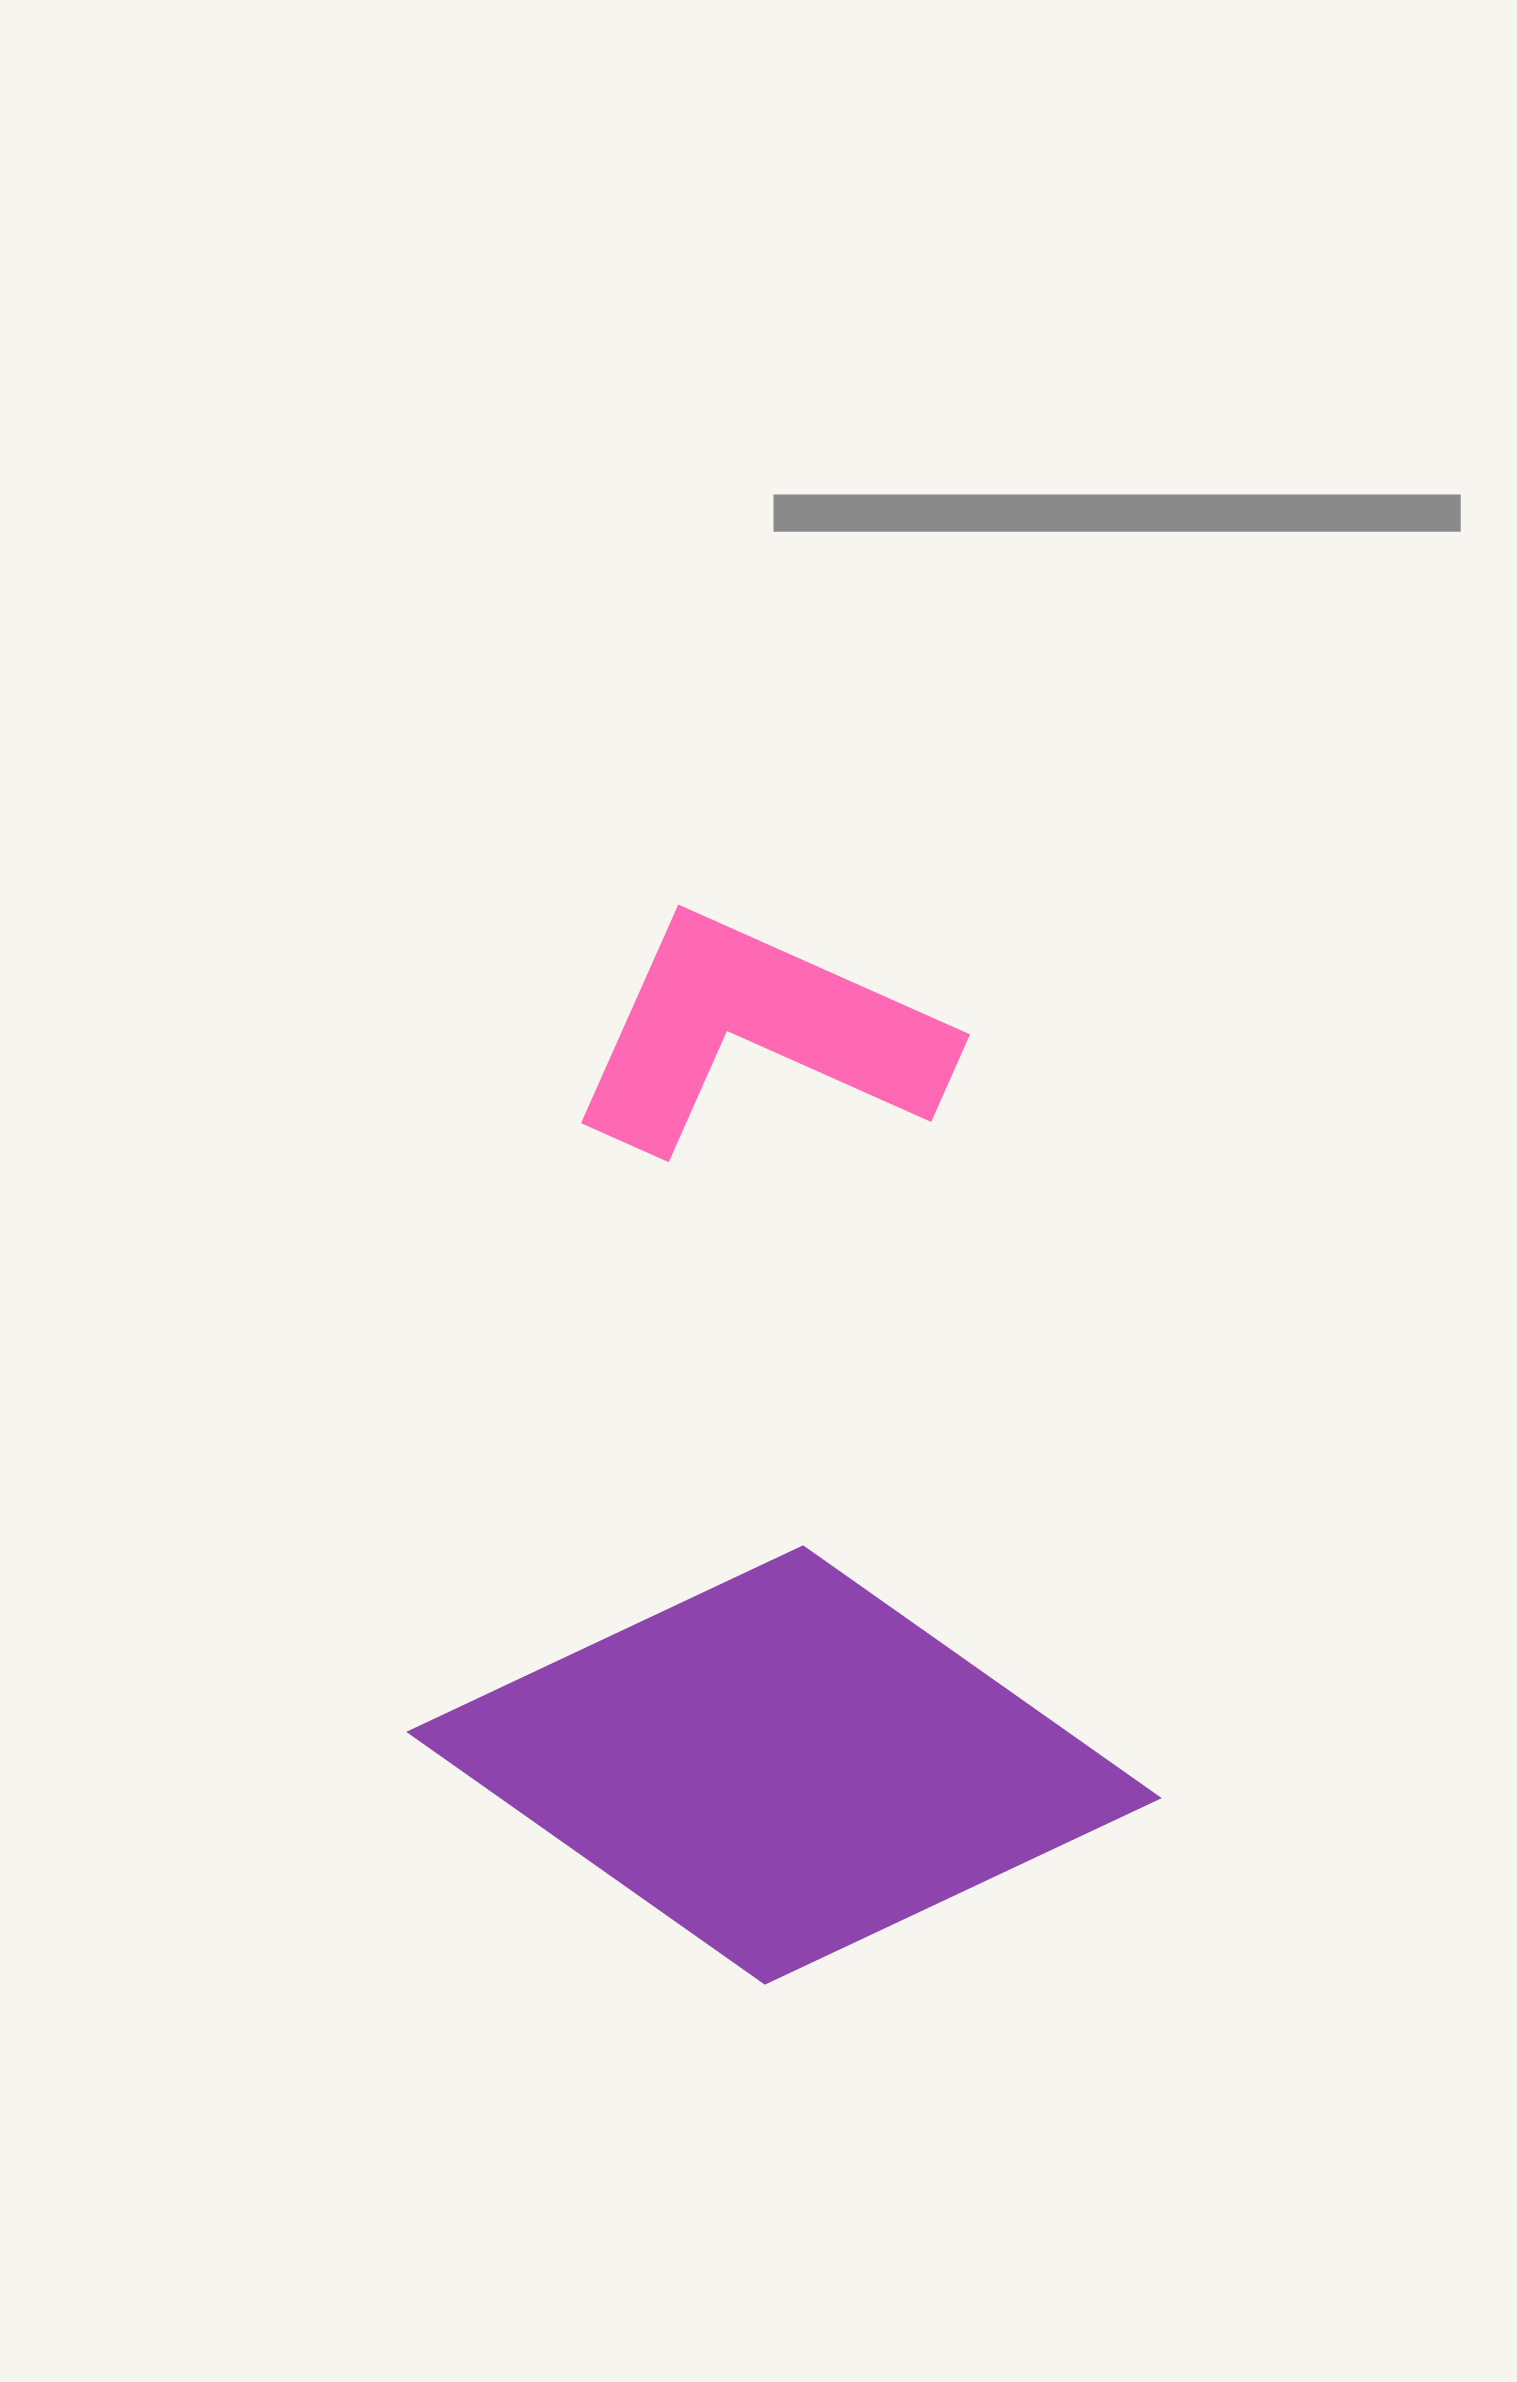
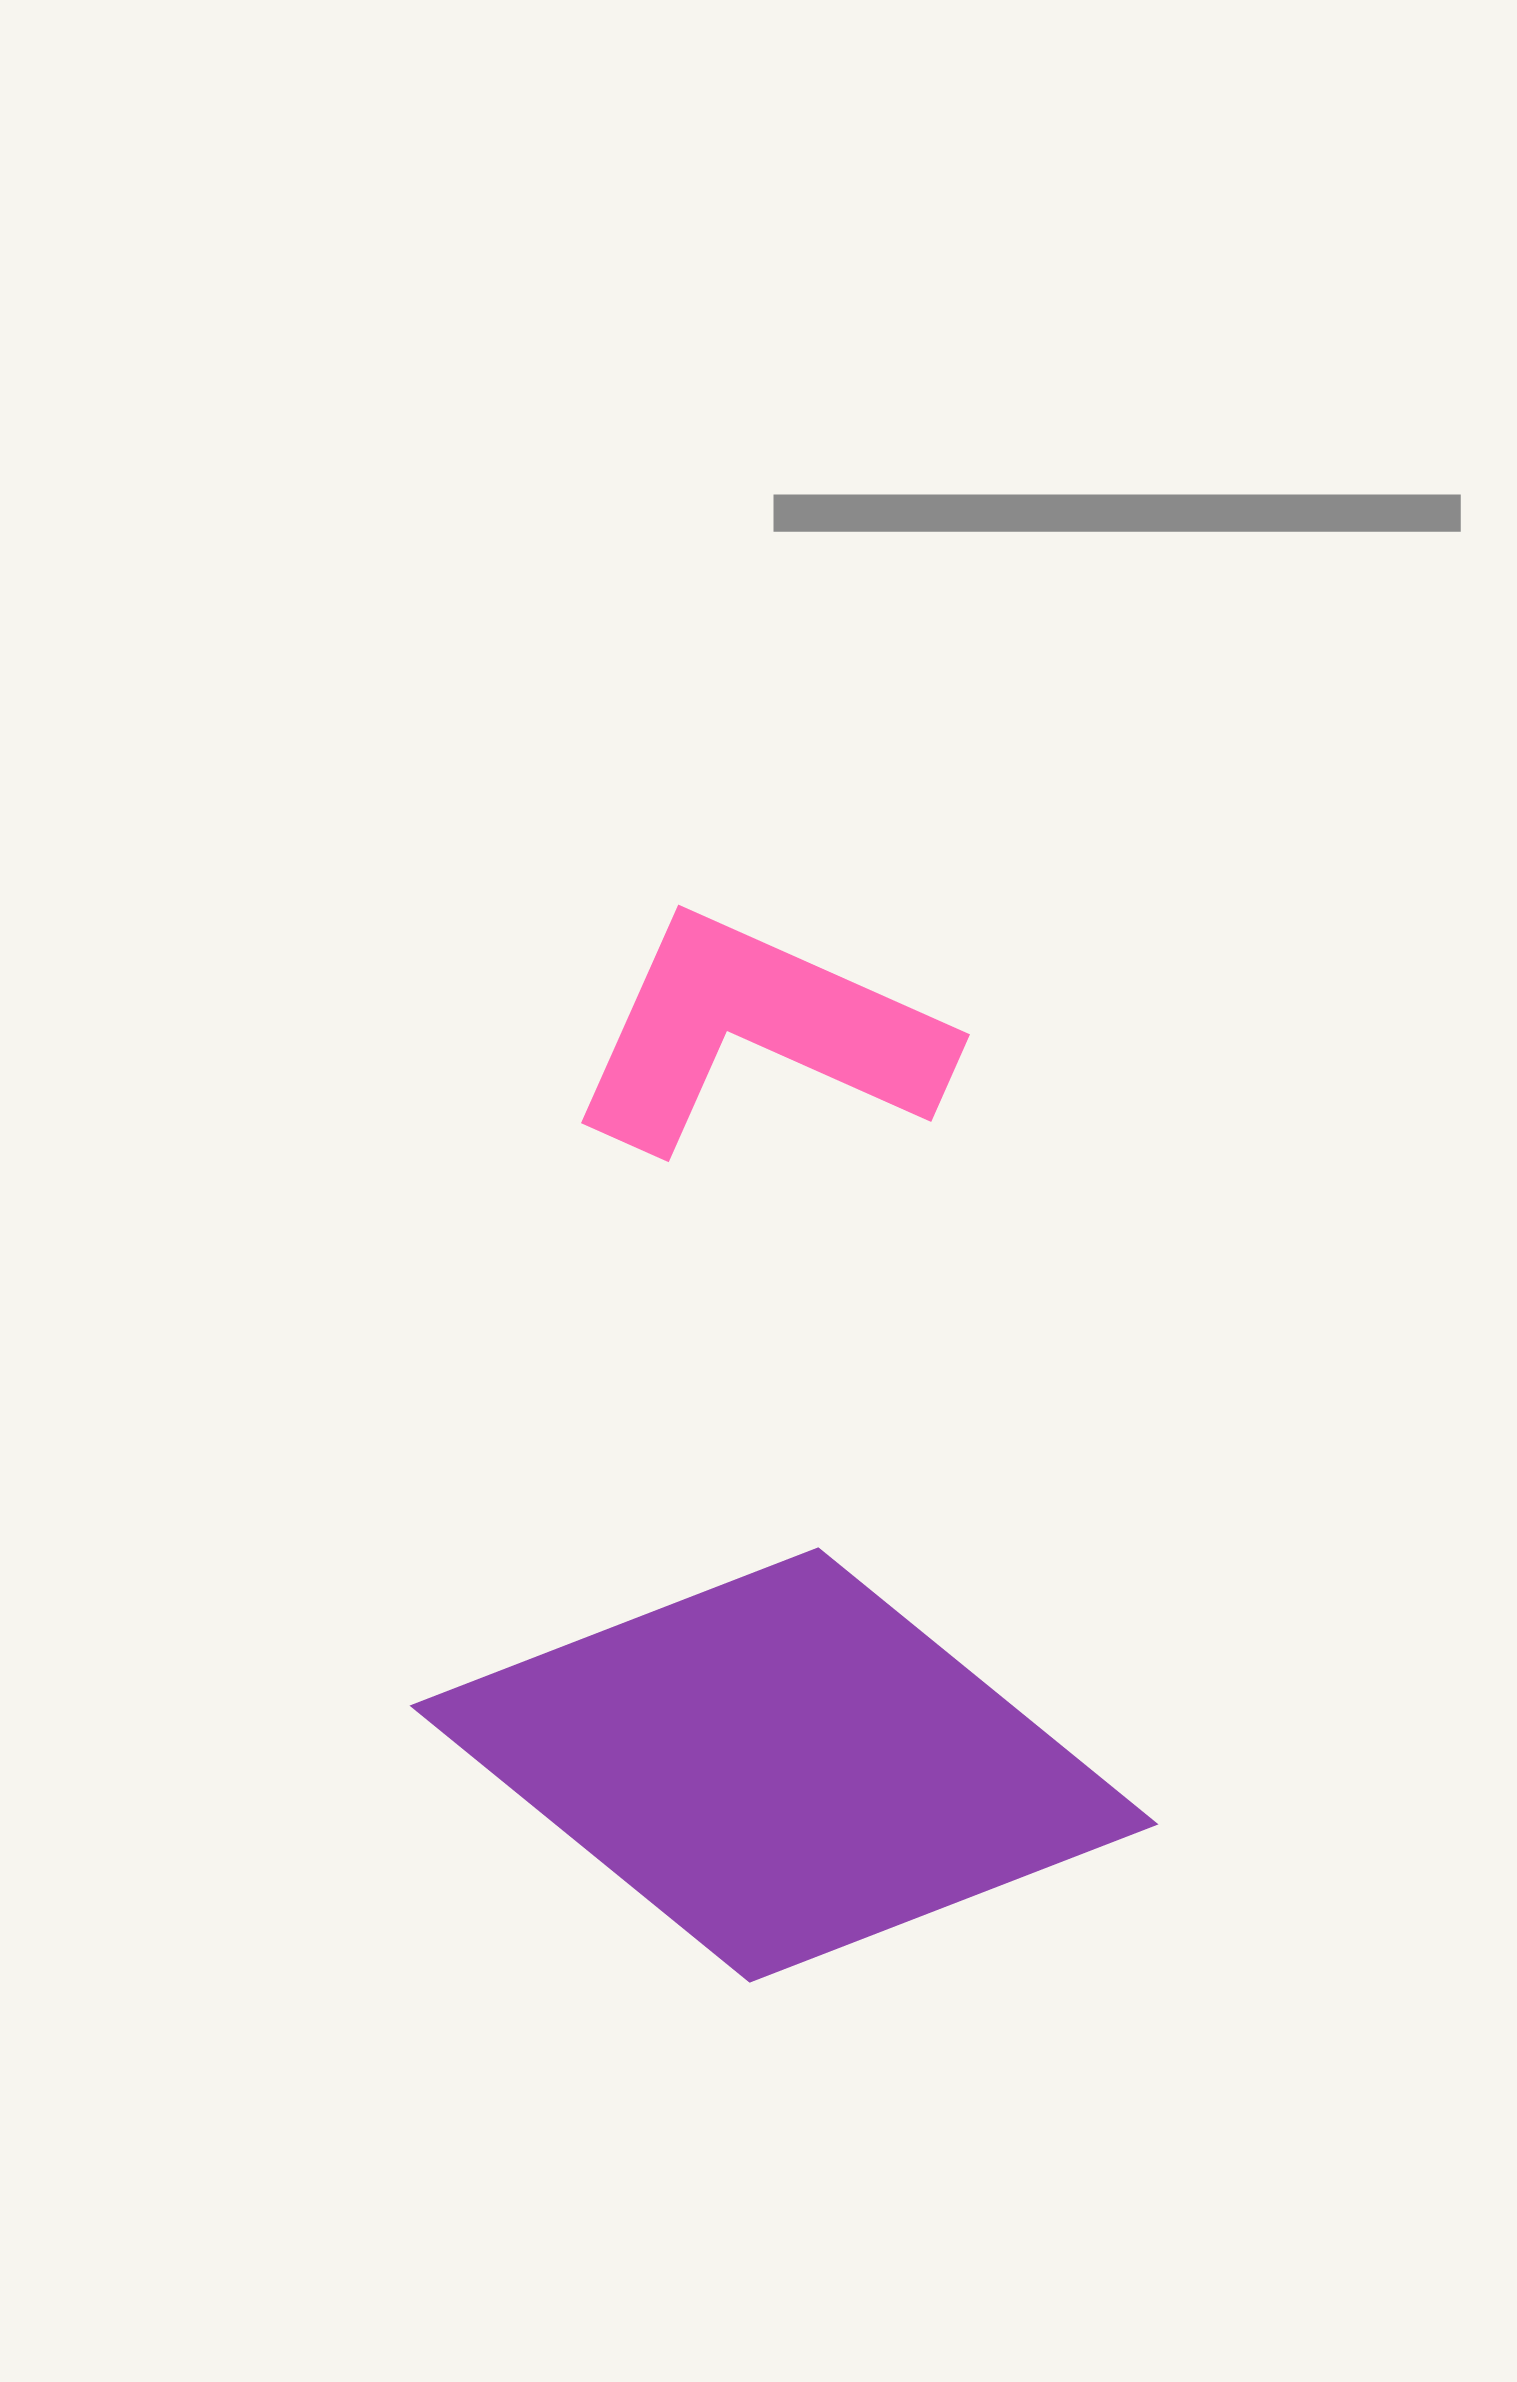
purple diamond: rotated 4 degrees clockwise
